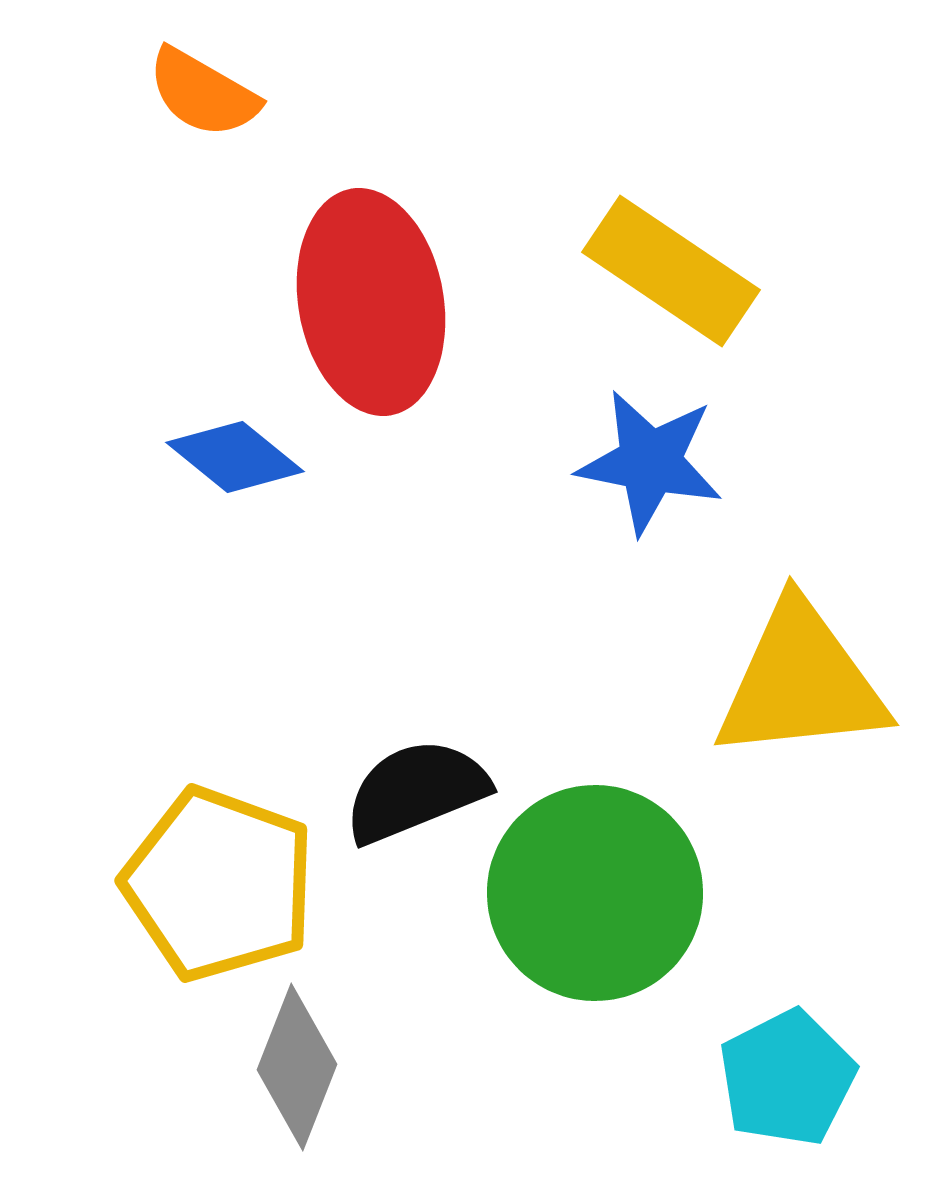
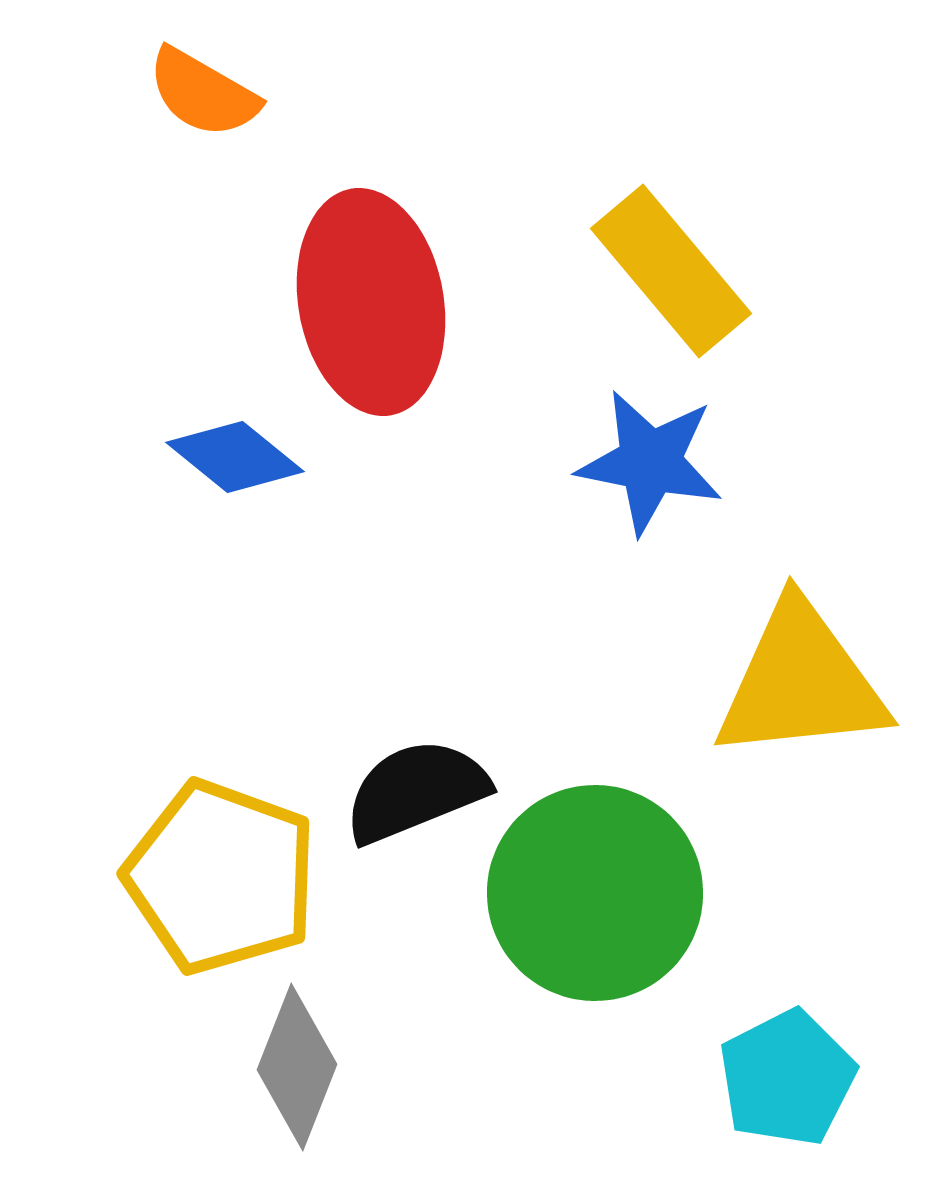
yellow rectangle: rotated 16 degrees clockwise
yellow pentagon: moved 2 px right, 7 px up
